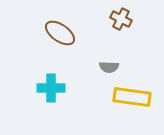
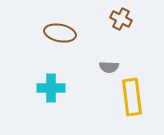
brown ellipse: rotated 24 degrees counterclockwise
yellow rectangle: rotated 75 degrees clockwise
